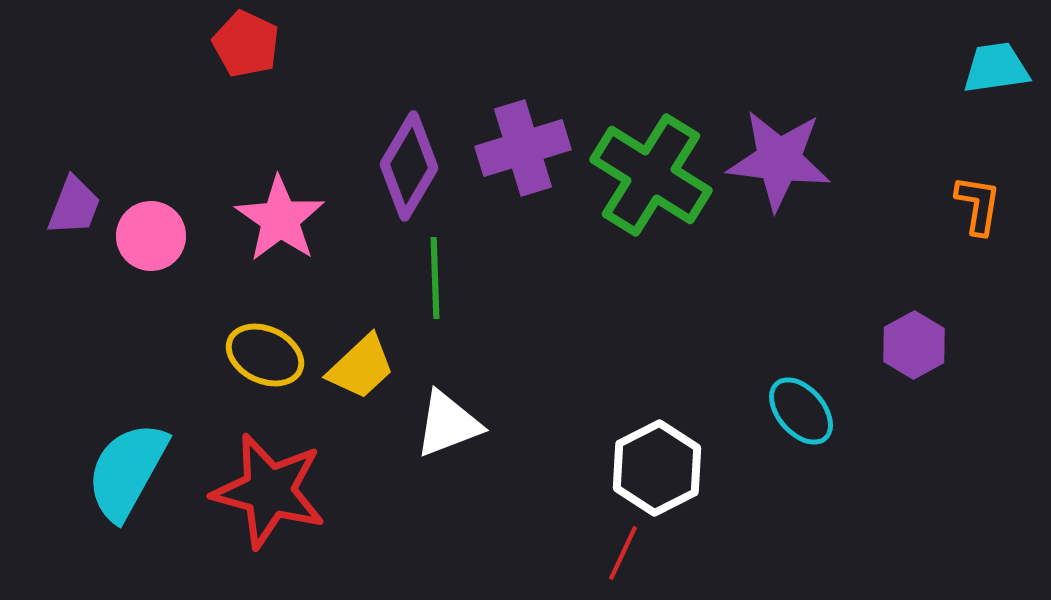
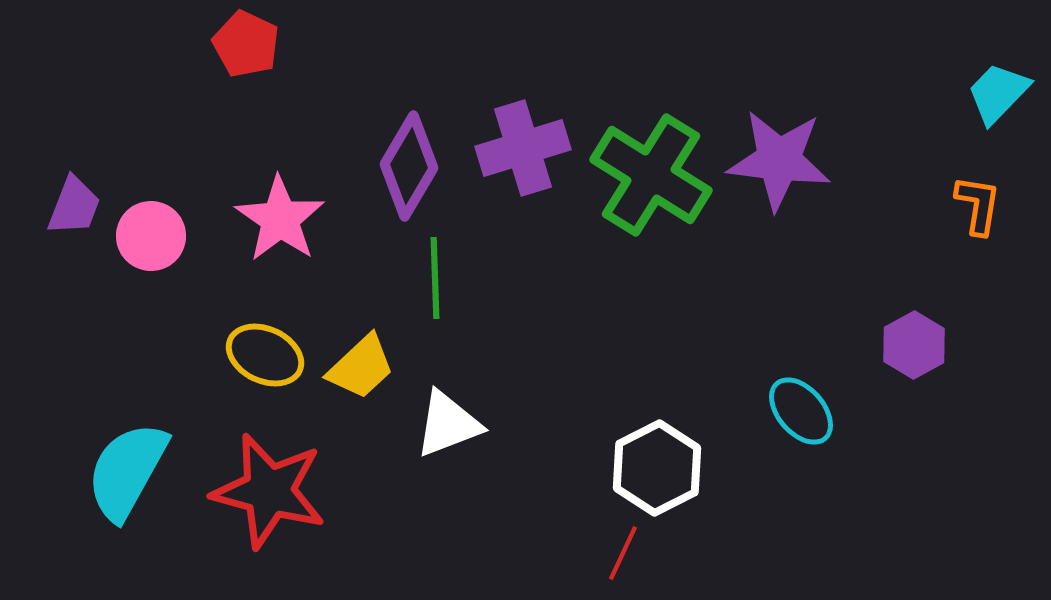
cyan trapezoid: moved 2 px right, 25 px down; rotated 38 degrees counterclockwise
